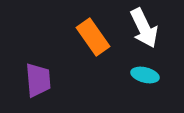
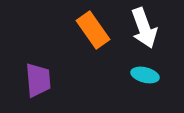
white arrow: rotated 6 degrees clockwise
orange rectangle: moved 7 px up
